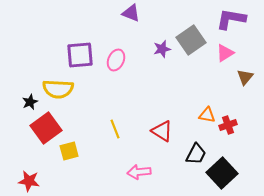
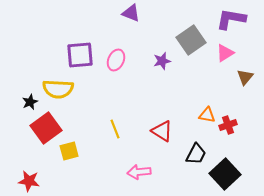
purple star: moved 12 px down
black square: moved 3 px right, 1 px down
